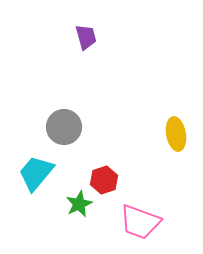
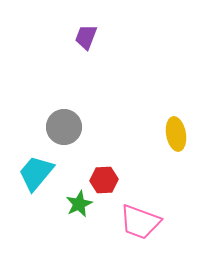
purple trapezoid: rotated 144 degrees counterclockwise
red hexagon: rotated 16 degrees clockwise
